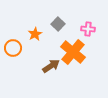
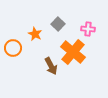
orange star: rotated 16 degrees counterclockwise
brown arrow: rotated 96 degrees clockwise
